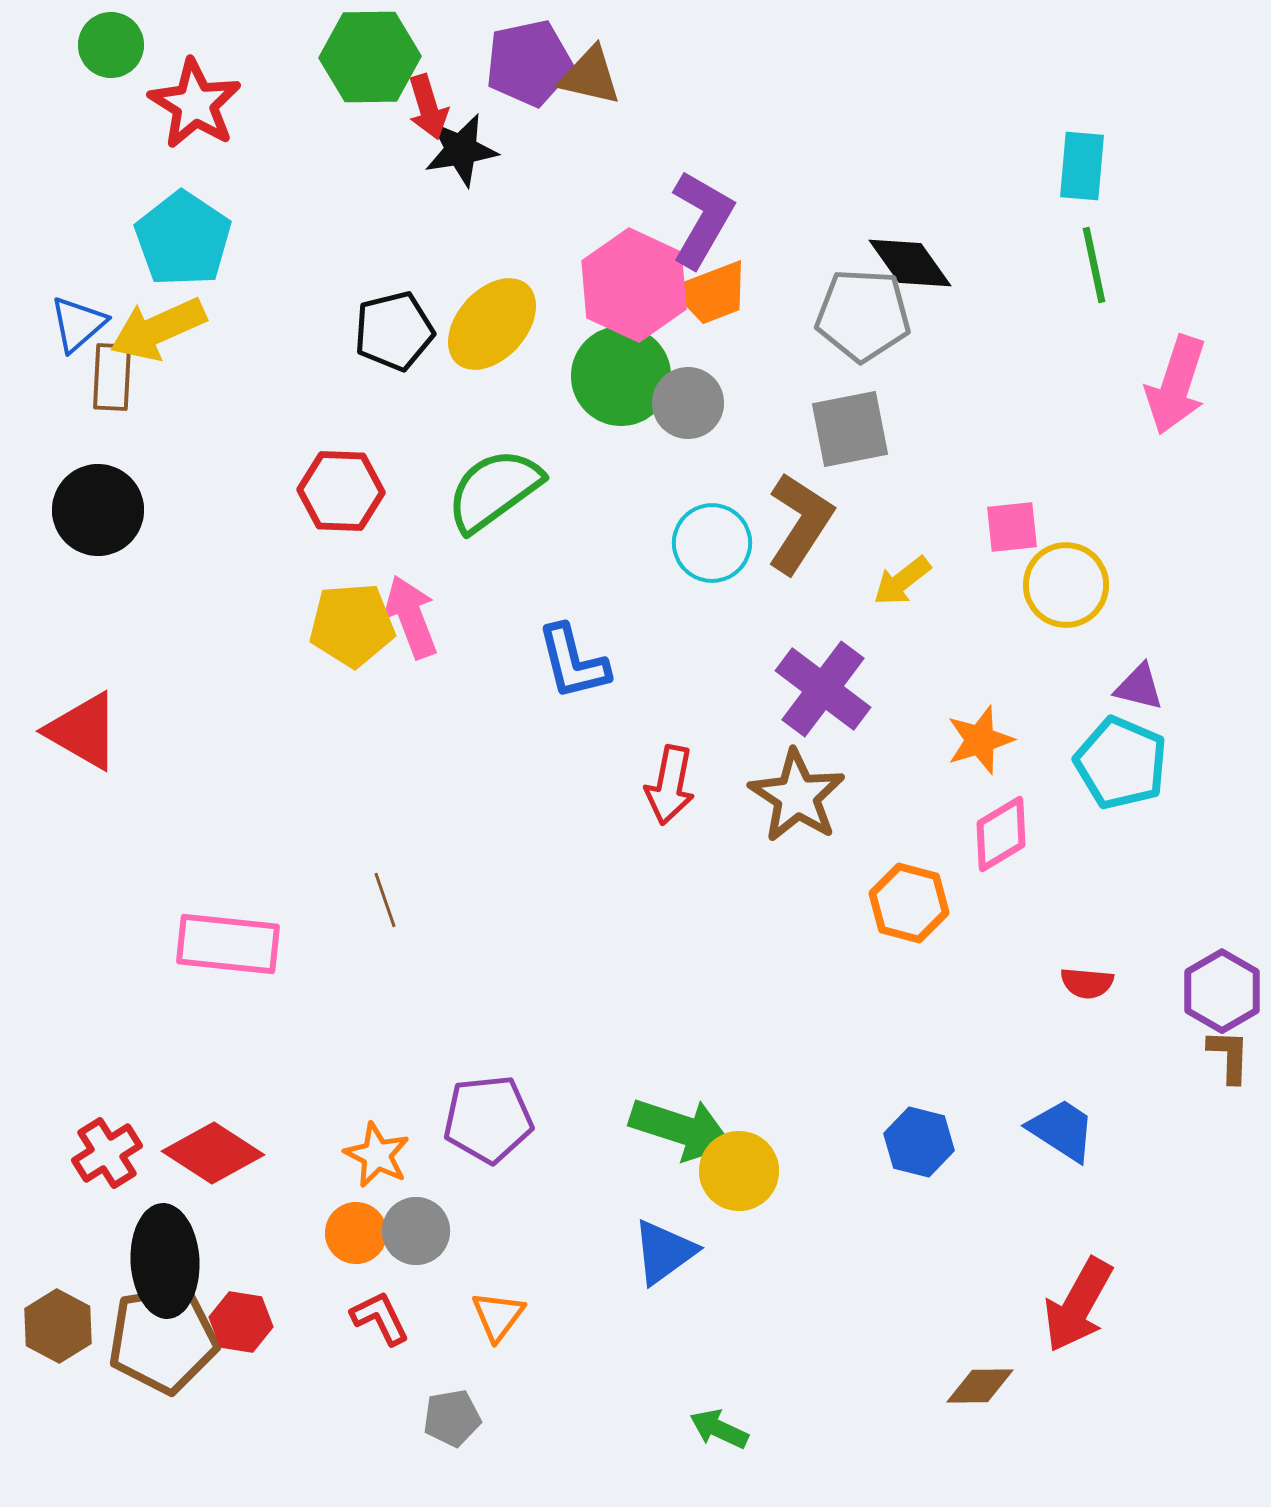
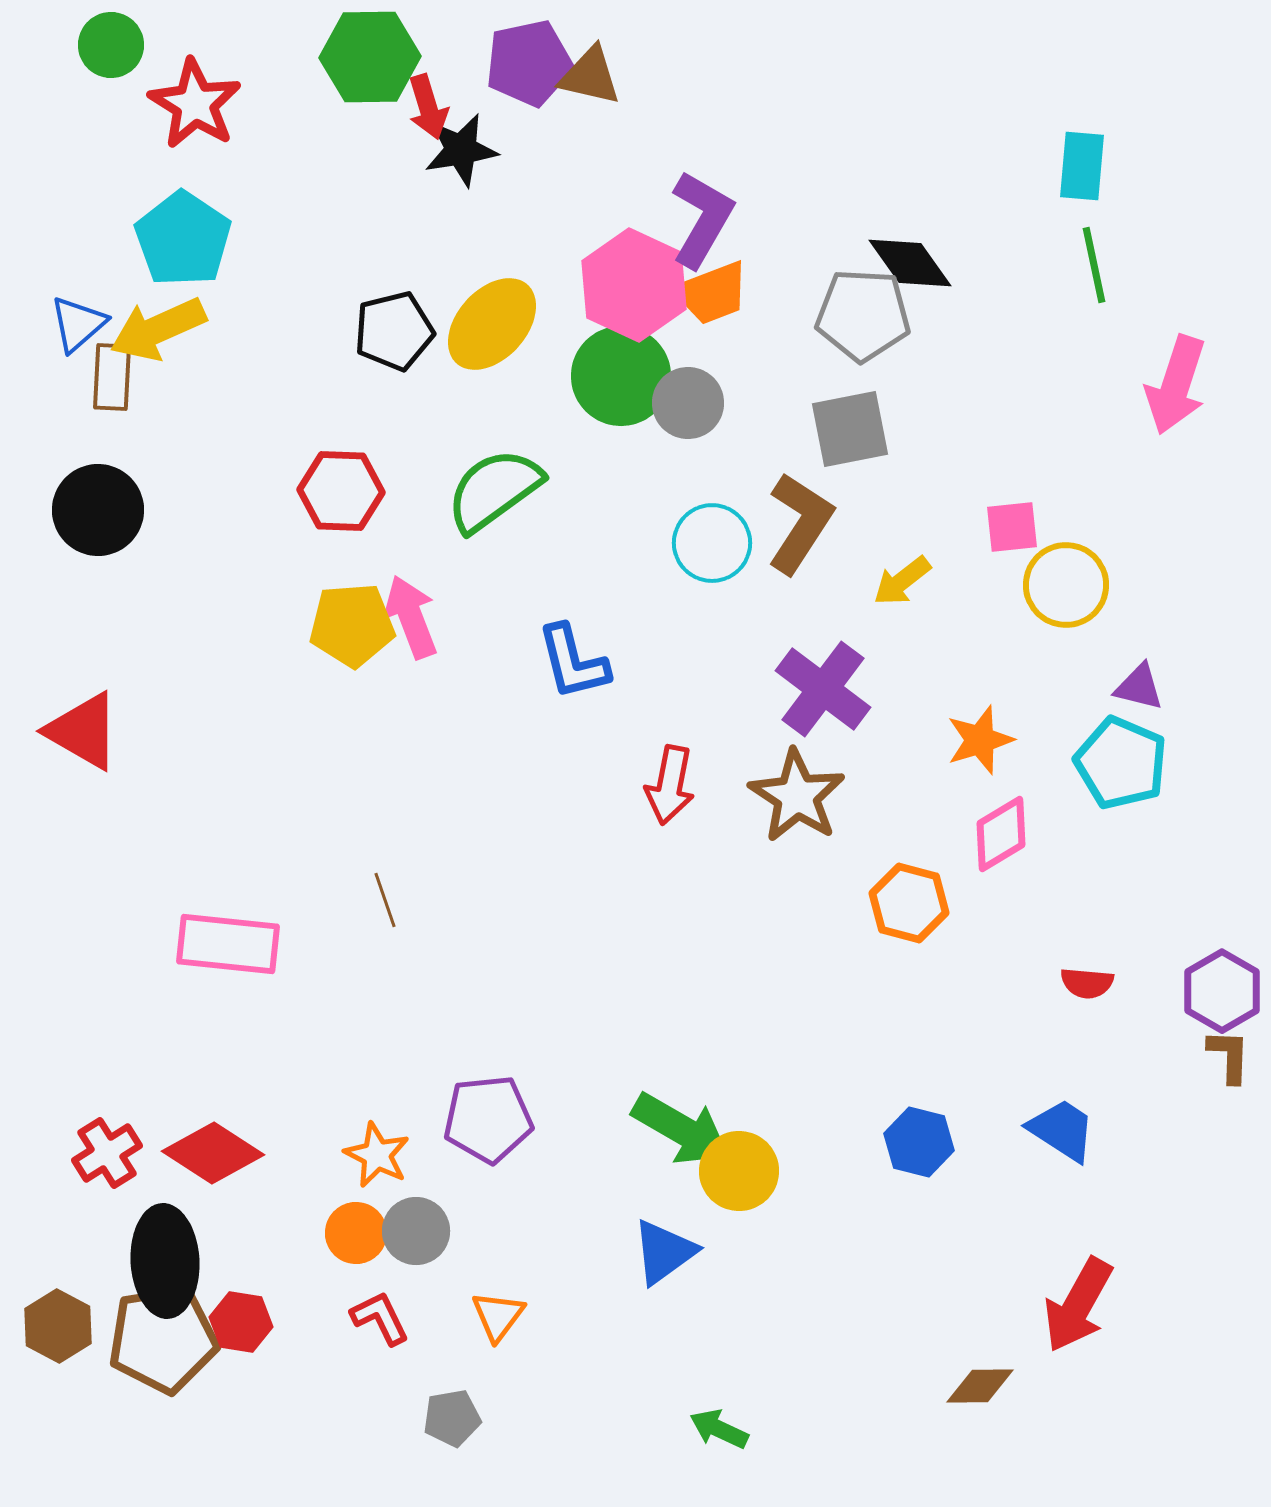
green arrow at (681, 1129): rotated 12 degrees clockwise
